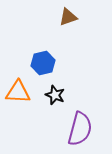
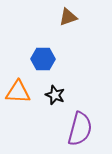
blue hexagon: moved 4 px up; rotated 15 degrees clockwise
